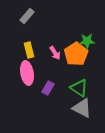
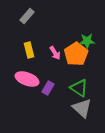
pink ellipse: moved 6 px down; rotated 60 degrees counterclockwise
gray triangle: rotated 15 degrees clockwise
